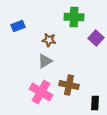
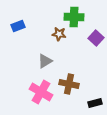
brown star: moved 10 px right, 6 px up
brown cross: moved 1 px up
black rectangle: rotated 72 degrees clockwise
